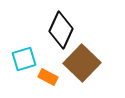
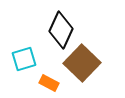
orange rectangle: moved 1 px right, 6 px down
